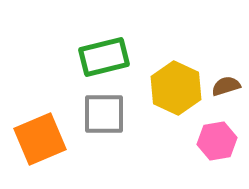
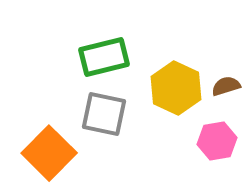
gray square: rotated 12 degrees clockwise
orange square: moved 9 px right, 14 px down; rotated 22 degrees counterclockwise
